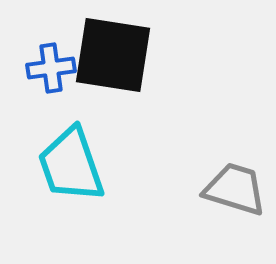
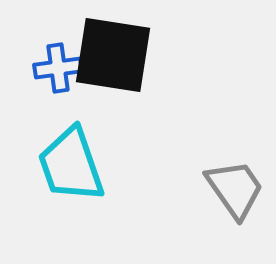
blue cross: moved 7 px right
gray trapezoid: rotated 38 degrees clockwise
